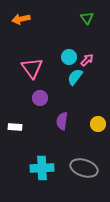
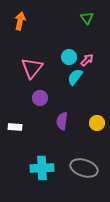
orange arrow: moved 1 px left, 2 px down; rotated 114 degrees clockwise
pink triangle: rotated 15 degrees clockwise
yellow circle: moved 1 px left, 1 px up
